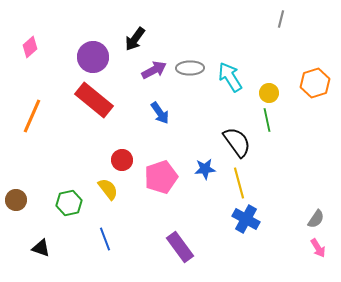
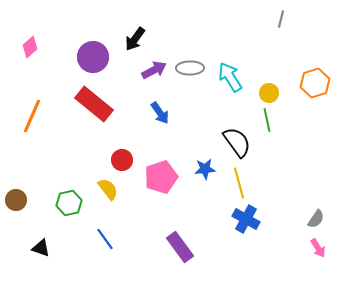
red rectangle: moved 4 px down
blue line: rotated 15 degrees counterclockwise
